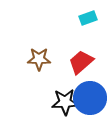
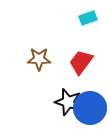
red trapezoid: rotated 12 degrees counterclockwise
blue circle: moved 10 px down
black star: moved 3 px right; rotated 20 degrees clockwise
